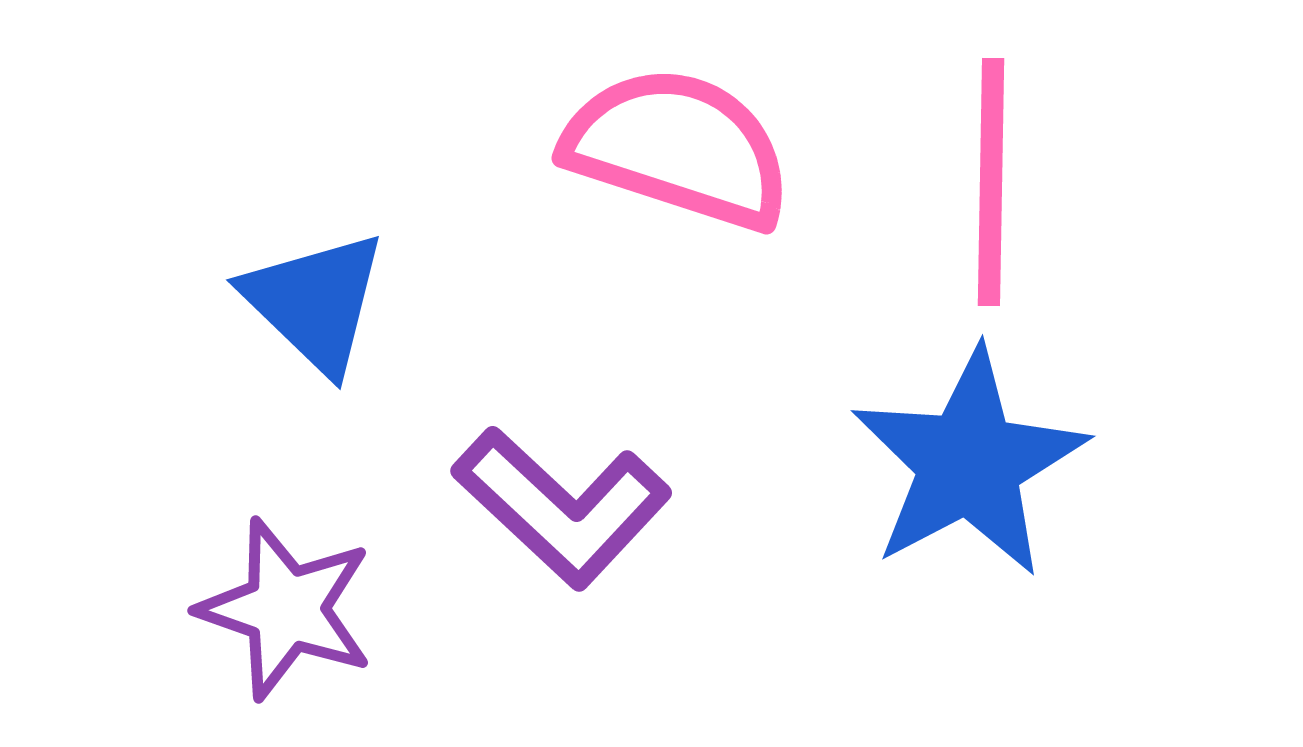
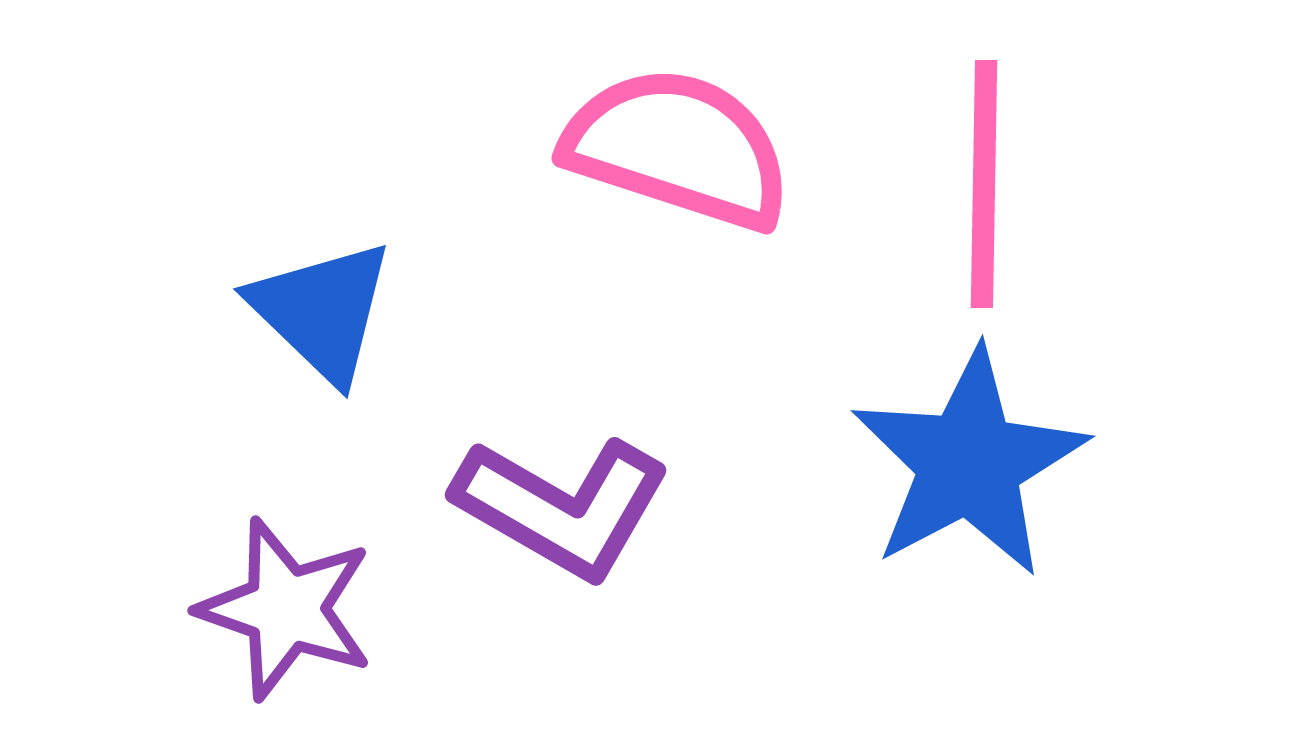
pink line: moved 7 px left, 2 px down
blue triangle: moved 7 px right, 9 px down
purple L-shape: rotated 13 degrees counterclockwise
